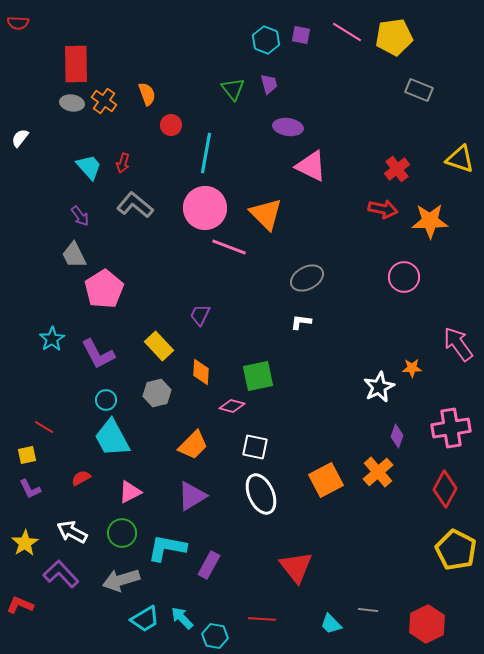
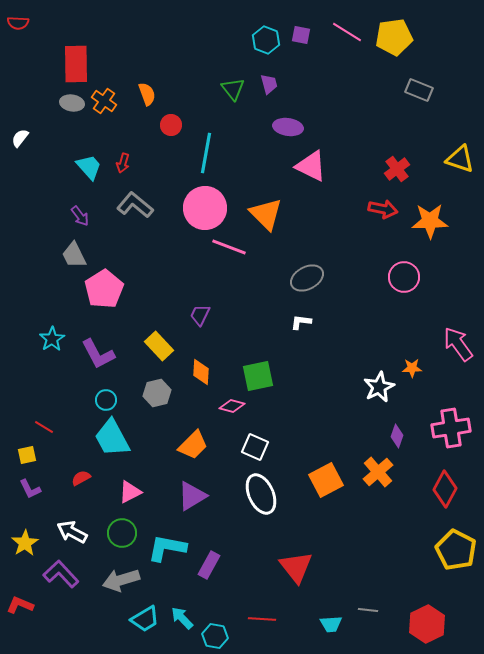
white square at (255, 447): rotated 12 degrees clockwise
cyan trapezoid at (331, 624): rotated 50 degrees counterclockwise
